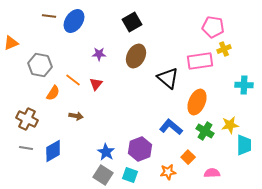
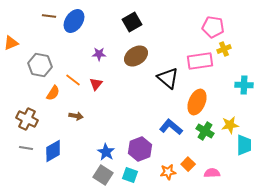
brown ellipse: rotated 30 degrees clockwise
orange square: moved 7 px down
